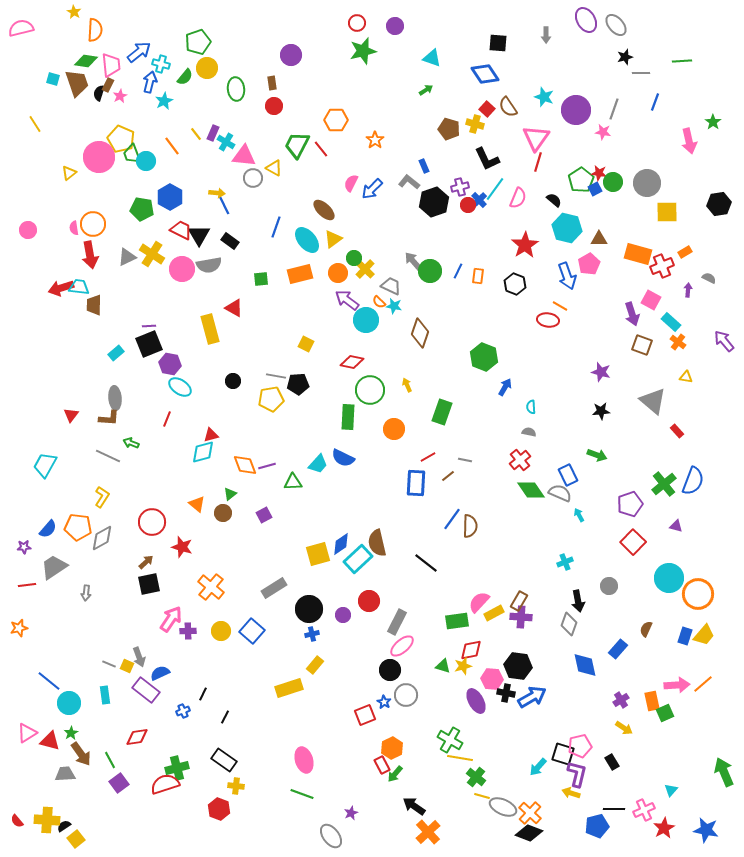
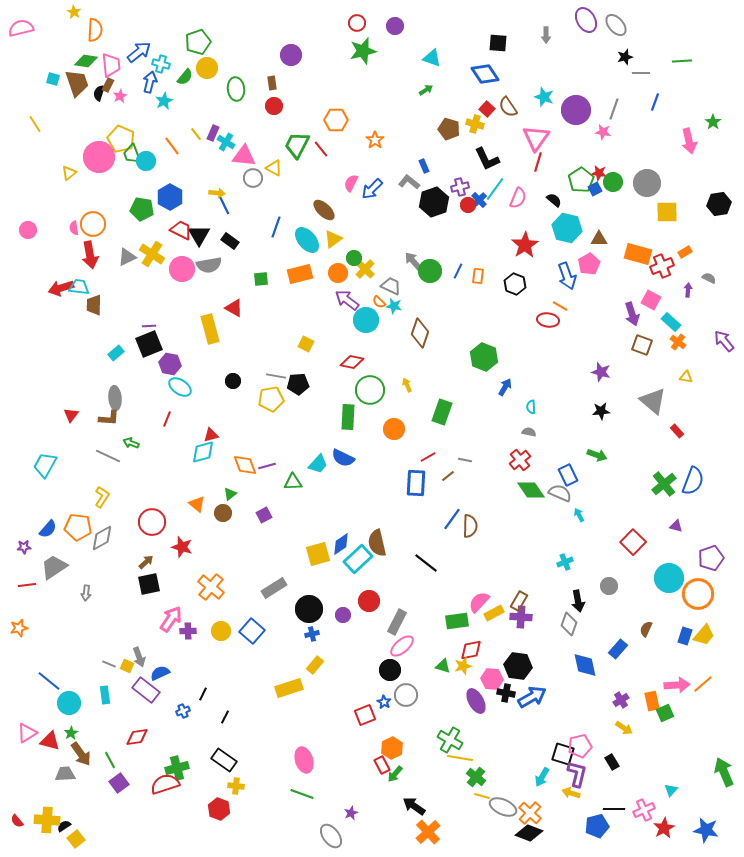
purple pentagon at (630, 504): moved 81 px right, 54 px down
cyan arrow at (538, 767): moved 4 px right, 10 px down; rotated 12 degrees counterclockwise
